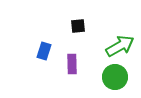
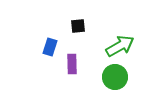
blue rectangle: moved 6 px right, 4 px up
